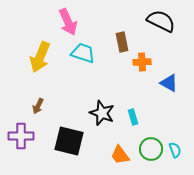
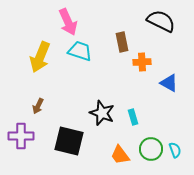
cyan trapezoid: moved 3 px left, 2 px up
